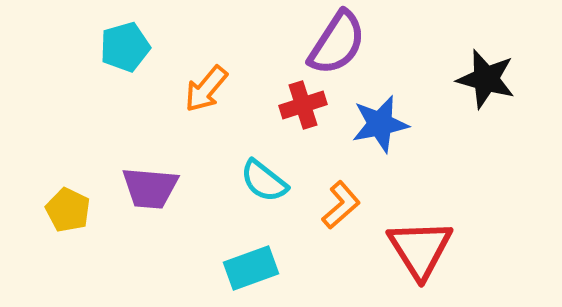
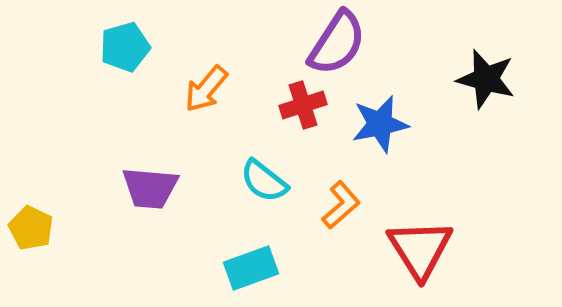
yellow pentagon: moved 37 px left, 18 px down
